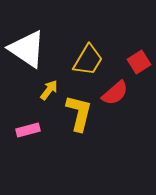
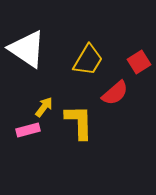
yellow arrow: moved 5 px left, 17 px down
yellow L-shape: moved 9 px down; rotated 15 degrees counterclockwise
